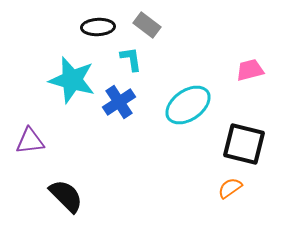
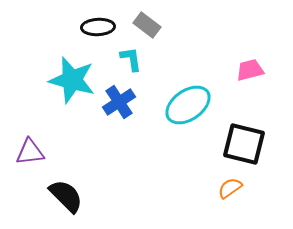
purple triangle: moved 11 px down
